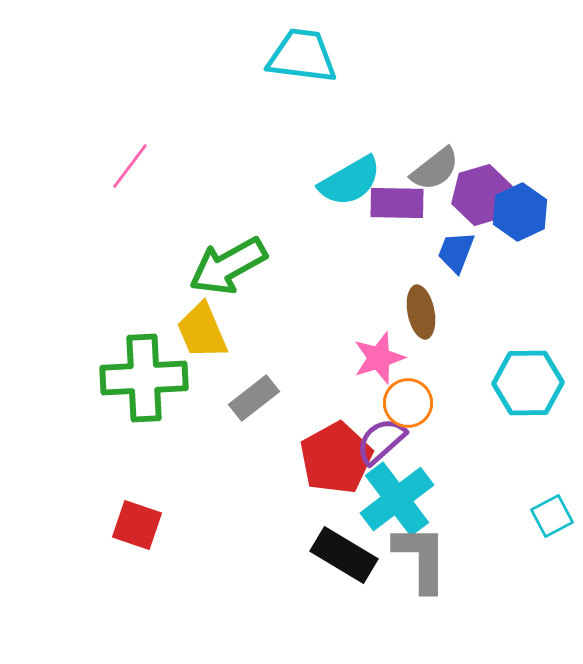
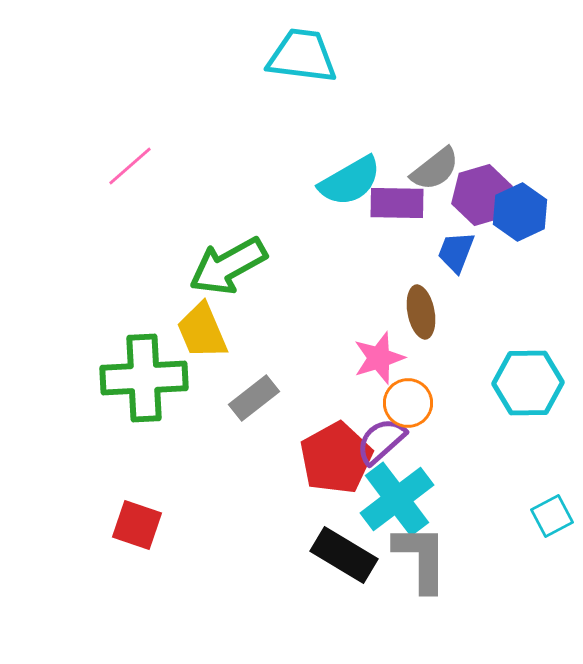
pink line: rotated 12 degrees clockwise
